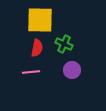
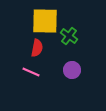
yellow square: moved 5 px right, 1 px down
green cross: moved 5 px right, 8 px up; rotated 12 degrees clockwise
pink line: rotated 30 degrees clockwise
